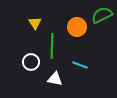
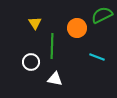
orange circle: moved 1 px down
cyan line: moved 17 px right, 8 px up
